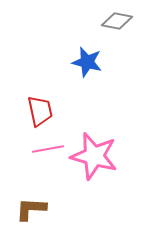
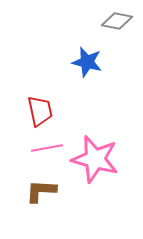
pink line: moved 1 px left, 1 px up
pink star: moved 1 px right, 3 px down
brown L-shape: moved 10 px right, 18 px up
